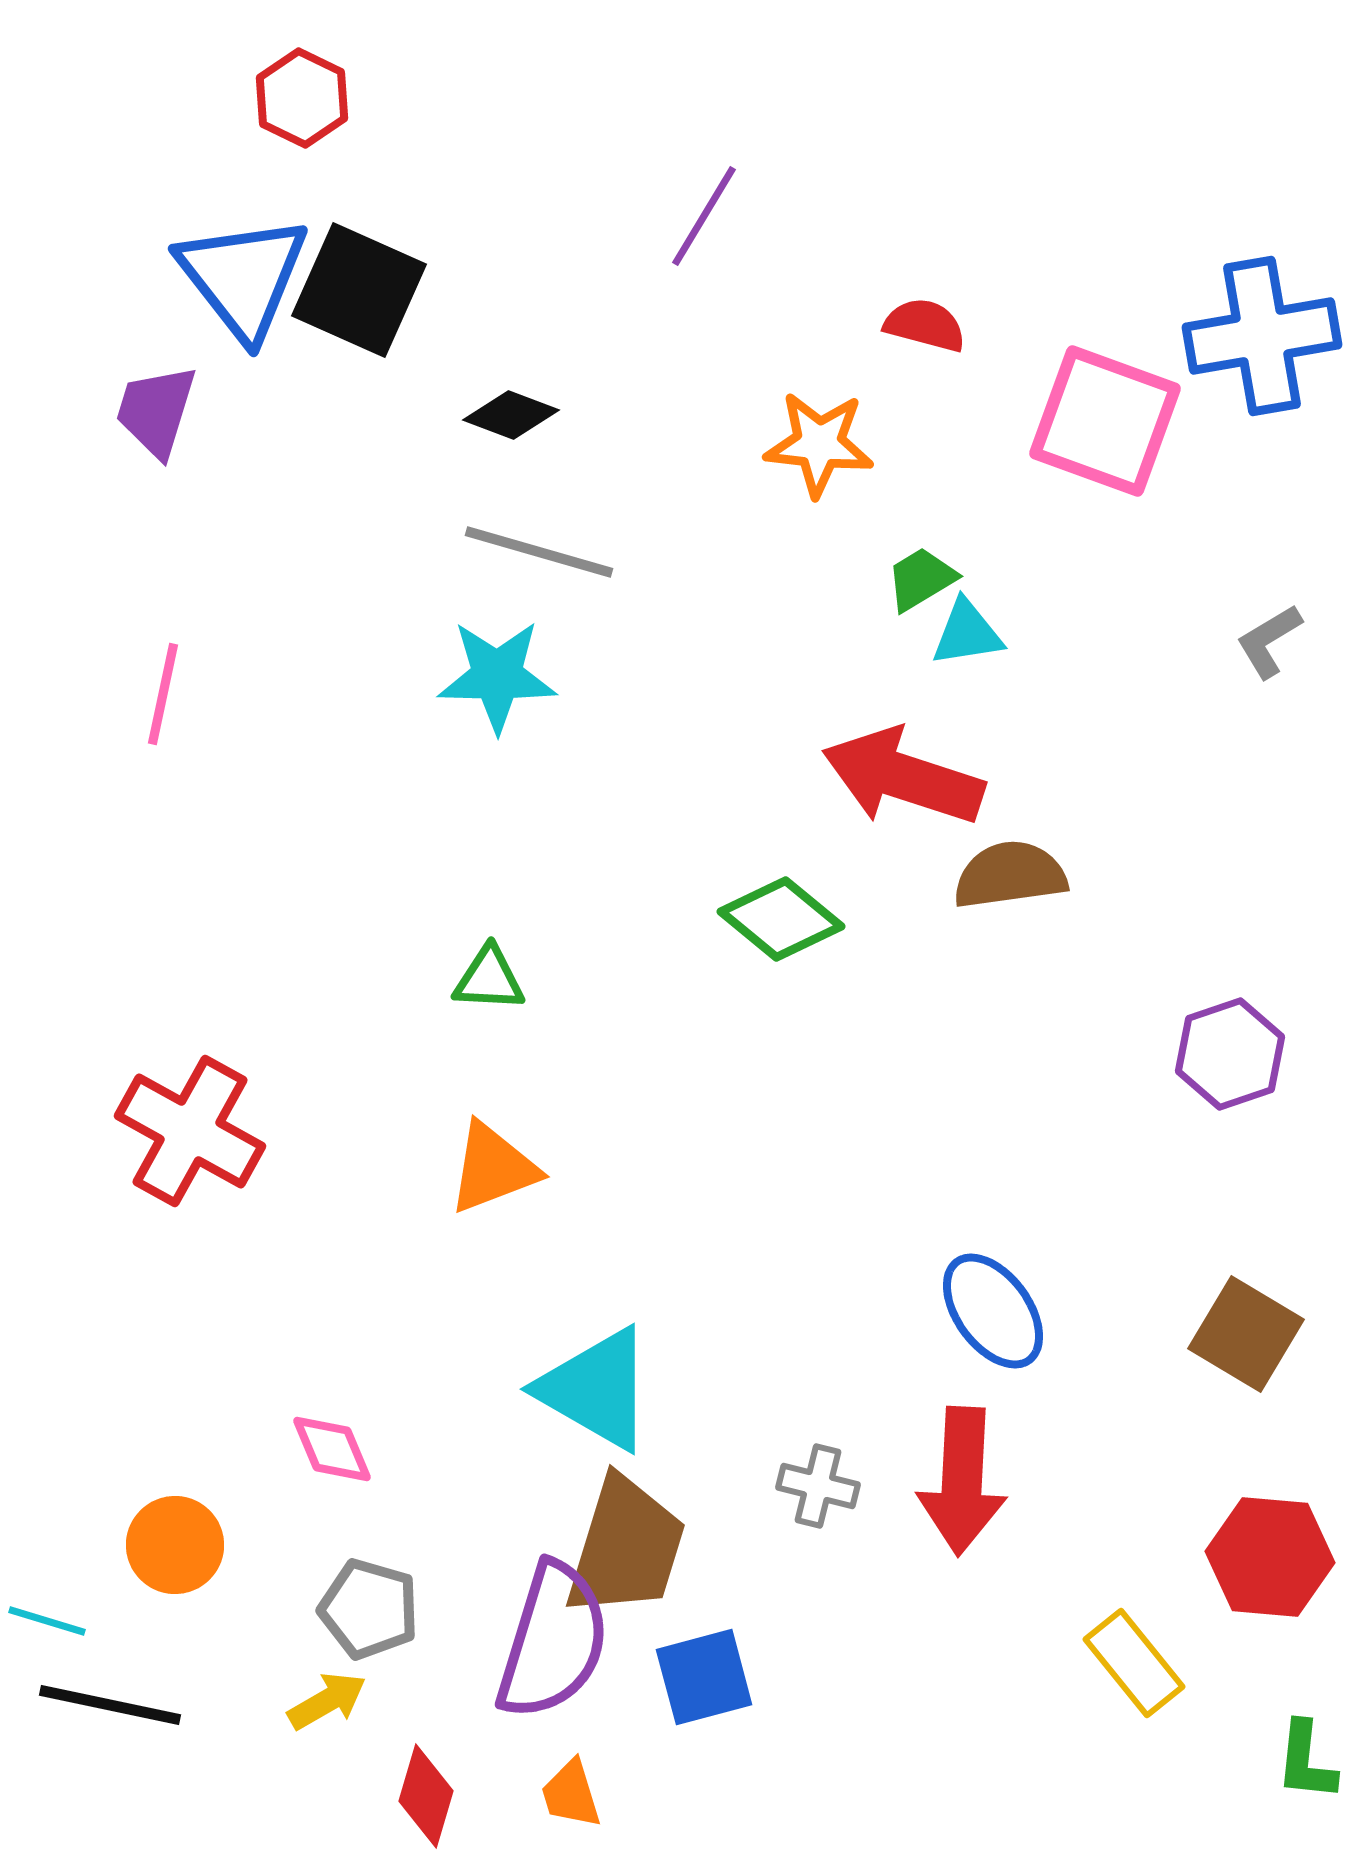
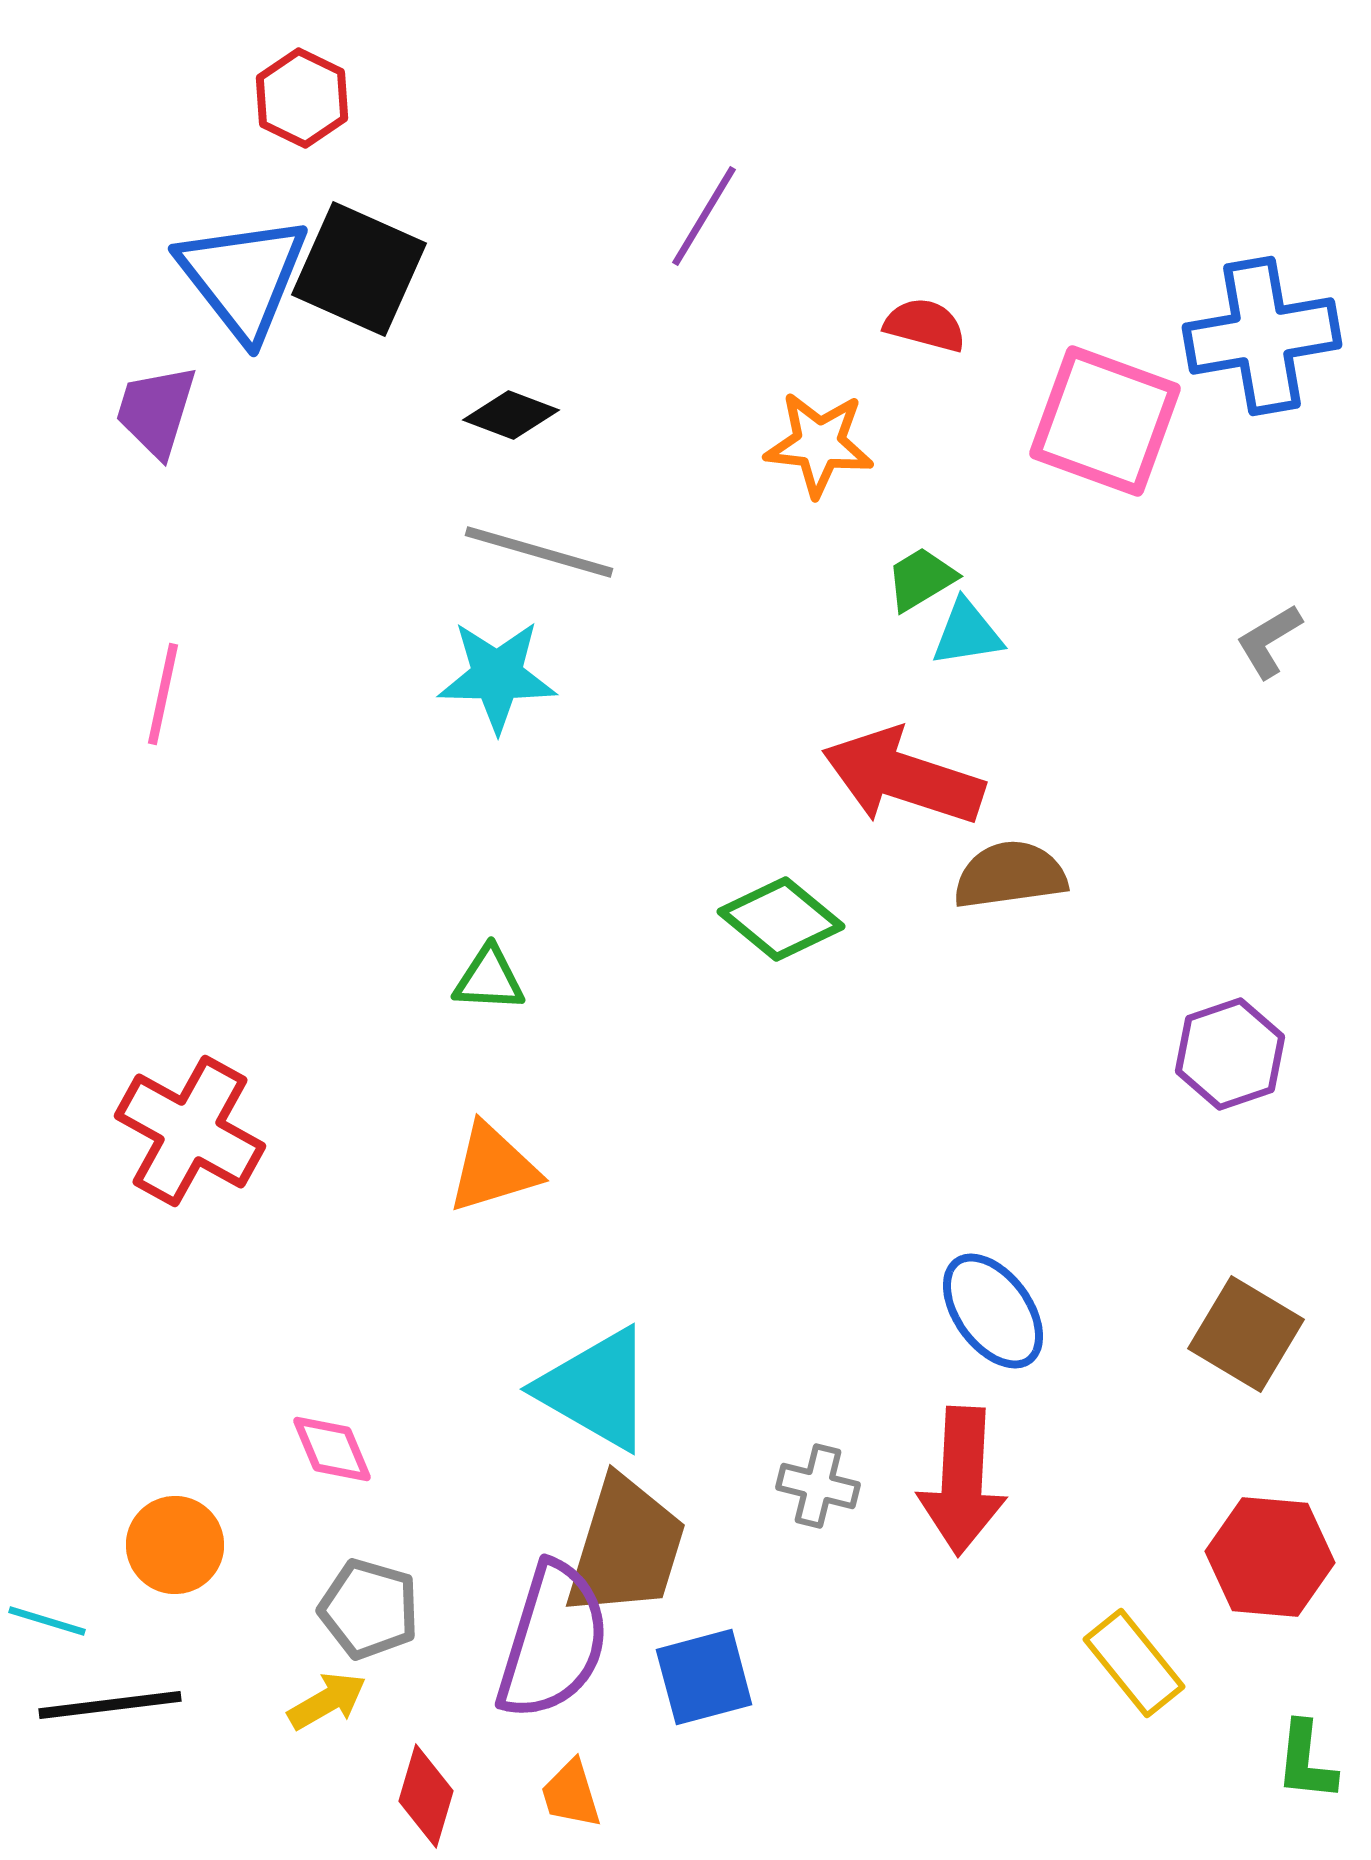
black square at (359, 290): moved 21 px up
orange triangle at (493, 1168): rotated 4 degrees clockwise
black line at (110, 1705): rotated 19 degrees counterclockwise
